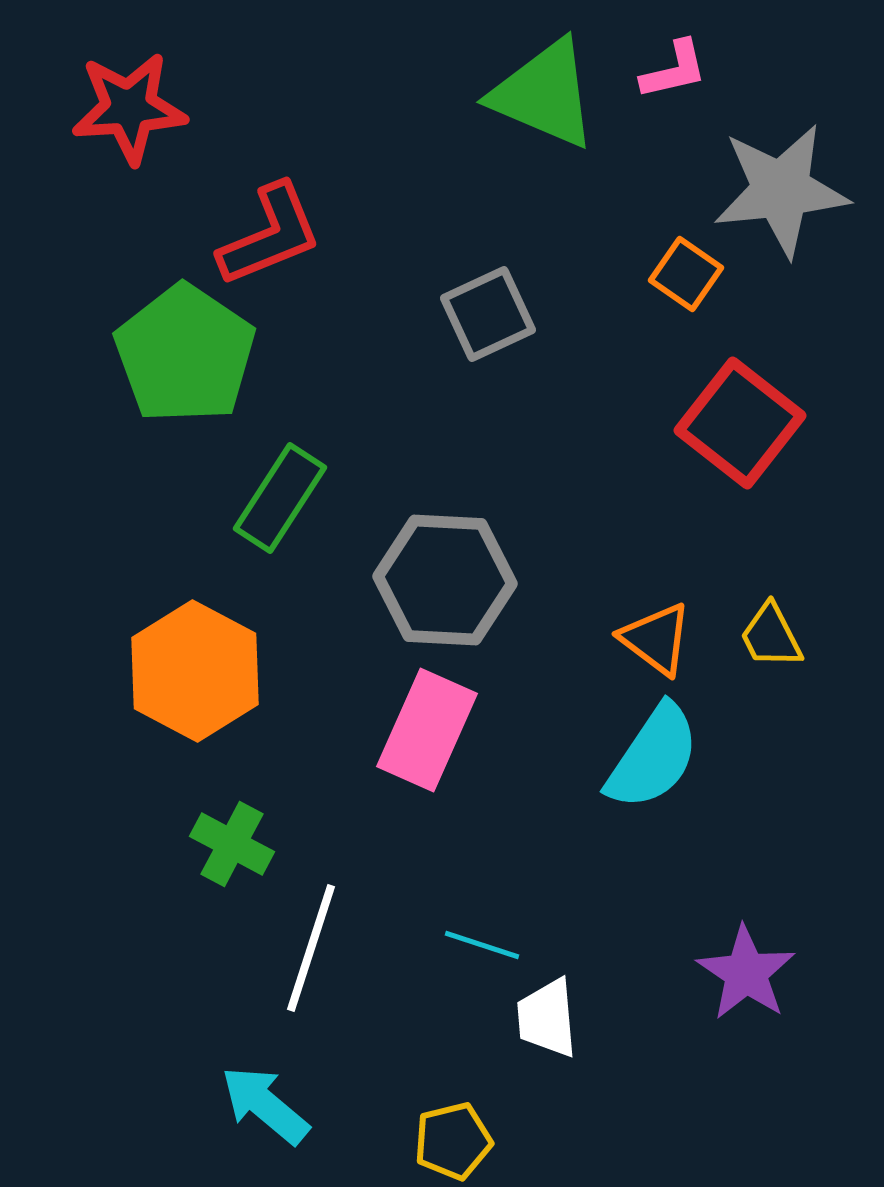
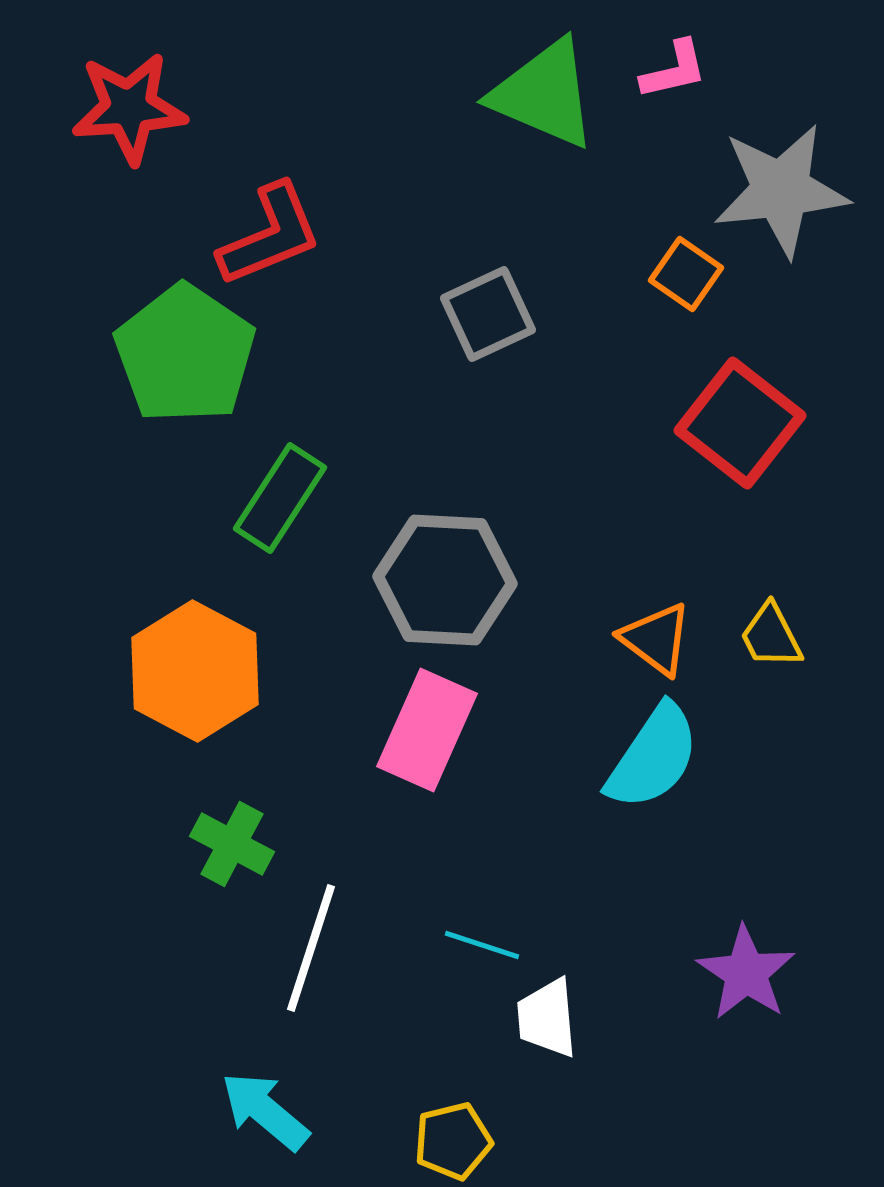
cyan arrow: moved 6 px down
